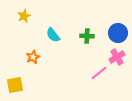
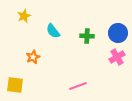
cyan semicircle: moved 4 px up
pink line: moved 21 px left, 13 px down; rotated 18 degrees clockwise
yellow square: rotated 18 degrees clockwise
